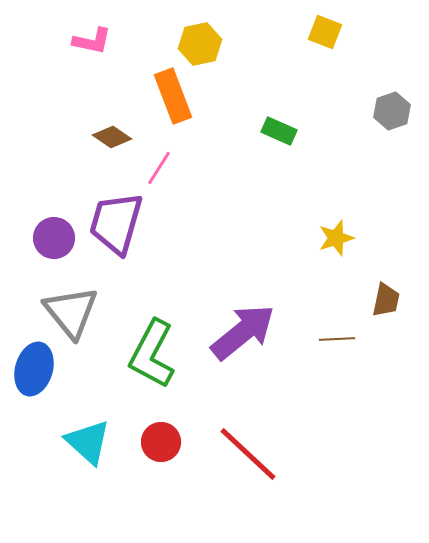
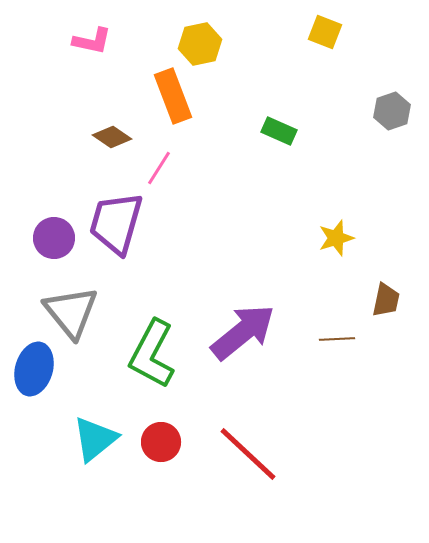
cyan triangle: moved 7 px right, 3 px up; rotated 39 degrees clockwise
